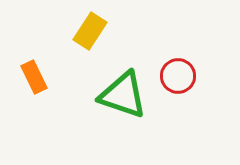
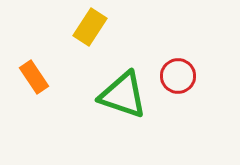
yellow rectangle: moved 4 px up
orange rectangle: rotated 8 degrees counterclockwise
